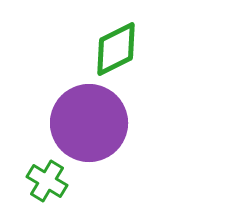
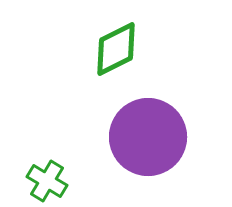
purple circle: moved 59 px right, 14 px down
